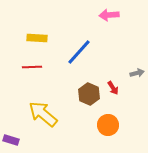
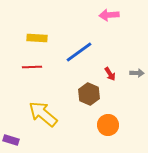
blue line: rotated 12 degrees clockwise
gray arrow: rotated 16 degrees clockwise
red arrow: moved 3 px left, 14 px up
